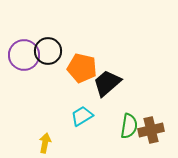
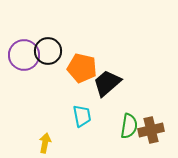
cyan trapezoid: rotated 110 degrees clockwise
